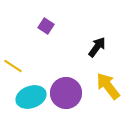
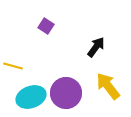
black arrow: moved 1 px left
yellow line: rotated 18 degrees counterclockwise
